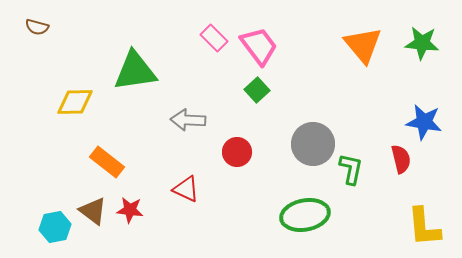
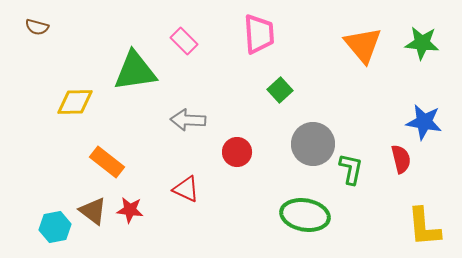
pink rectangle: moved 30 px left, 3 px down
pink trapezoid: moved 12 px up; rotated 33 degrees clockwise
green square: moved 23 px right
green ellipse: rotated 21 degrees clockwise
